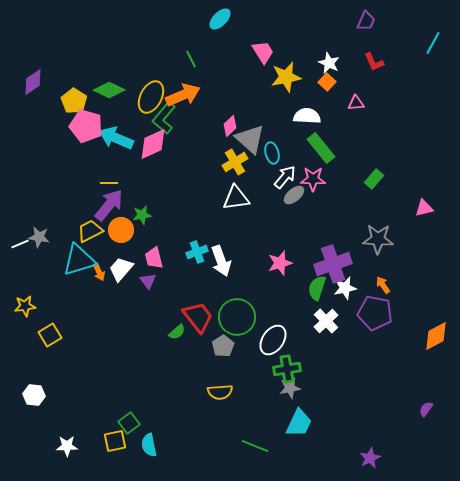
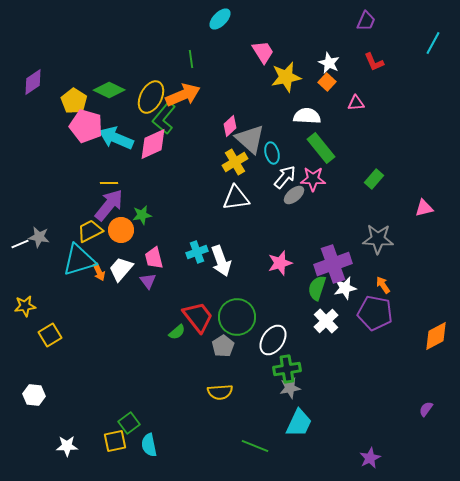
green line at (191, 59): rotated 18 degrees clockwise
